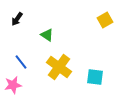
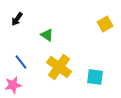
yellow square: moved 4 px down
